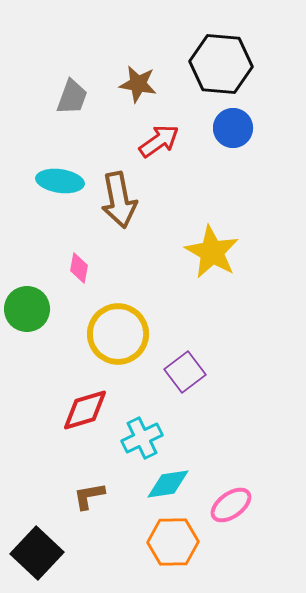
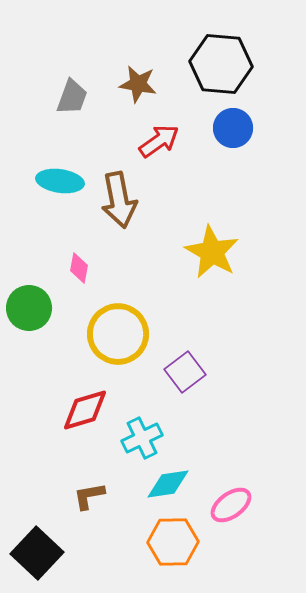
green circle: moved 2 px right, 1 px up
